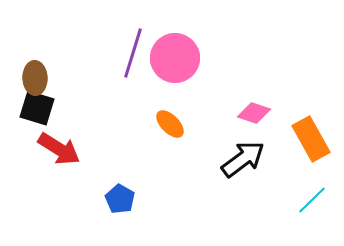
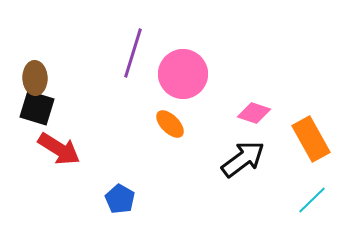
pink circle: moved 8 px right, 16 px down
